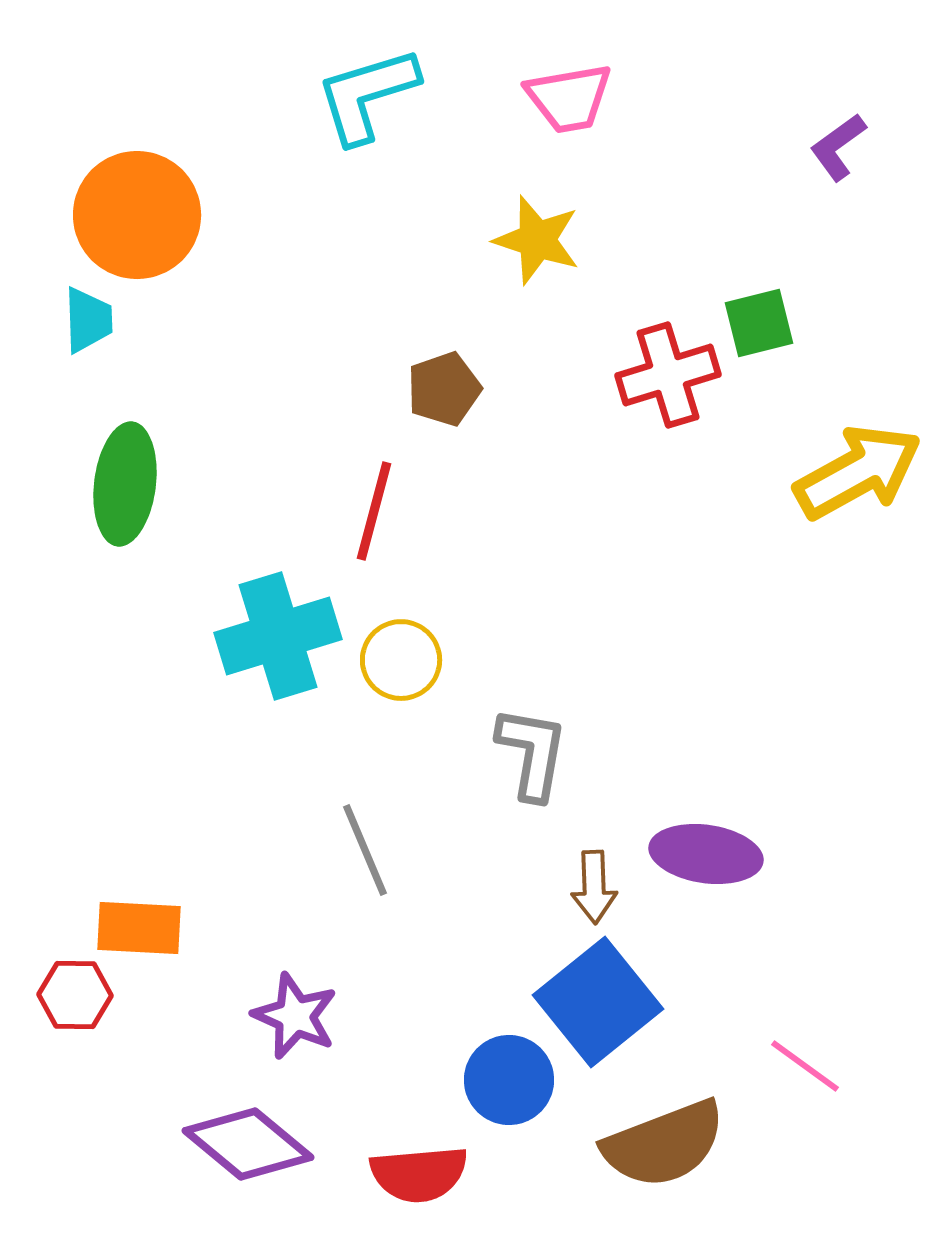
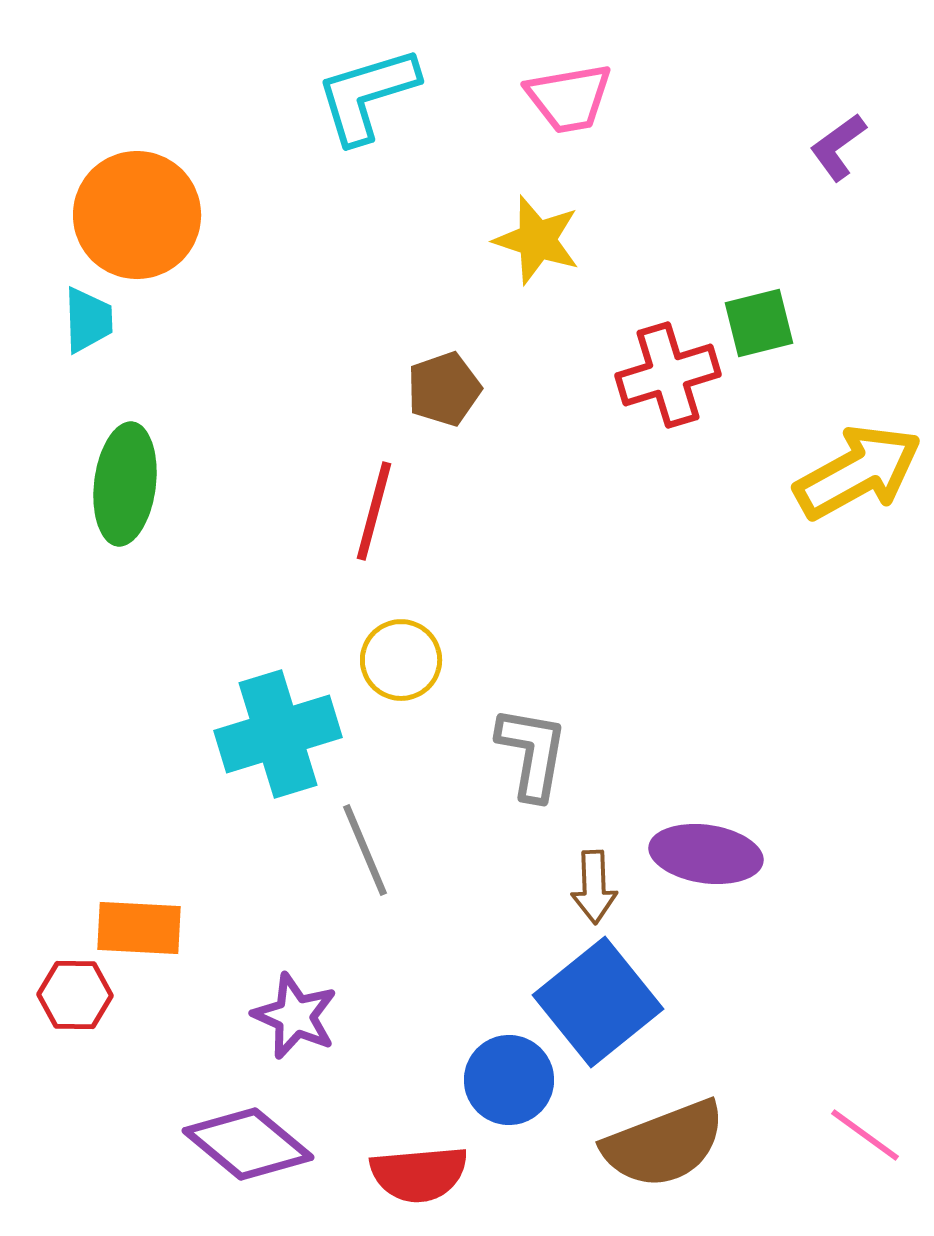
cyan cross: moved 98 px down
pink line: moved 60 px right, 69 px down
